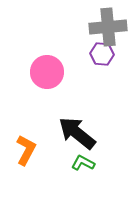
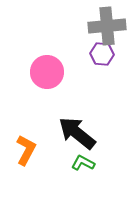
gray cross: moved 1 px left, 1 px up
